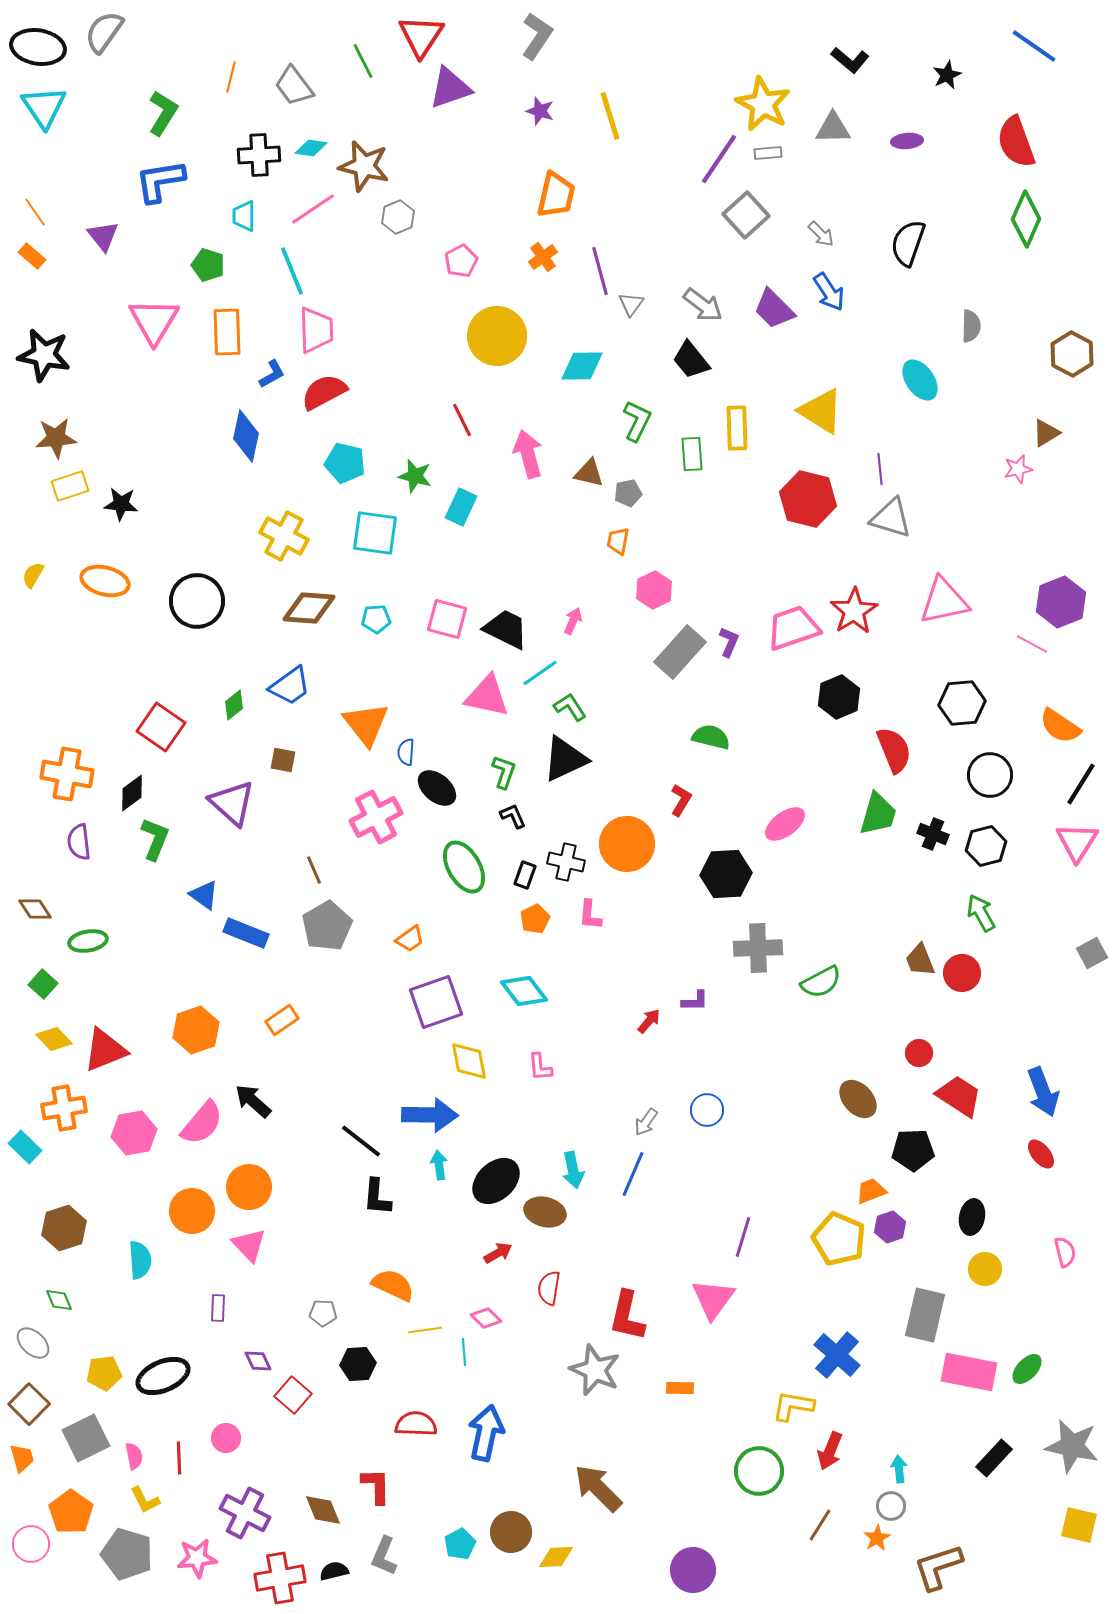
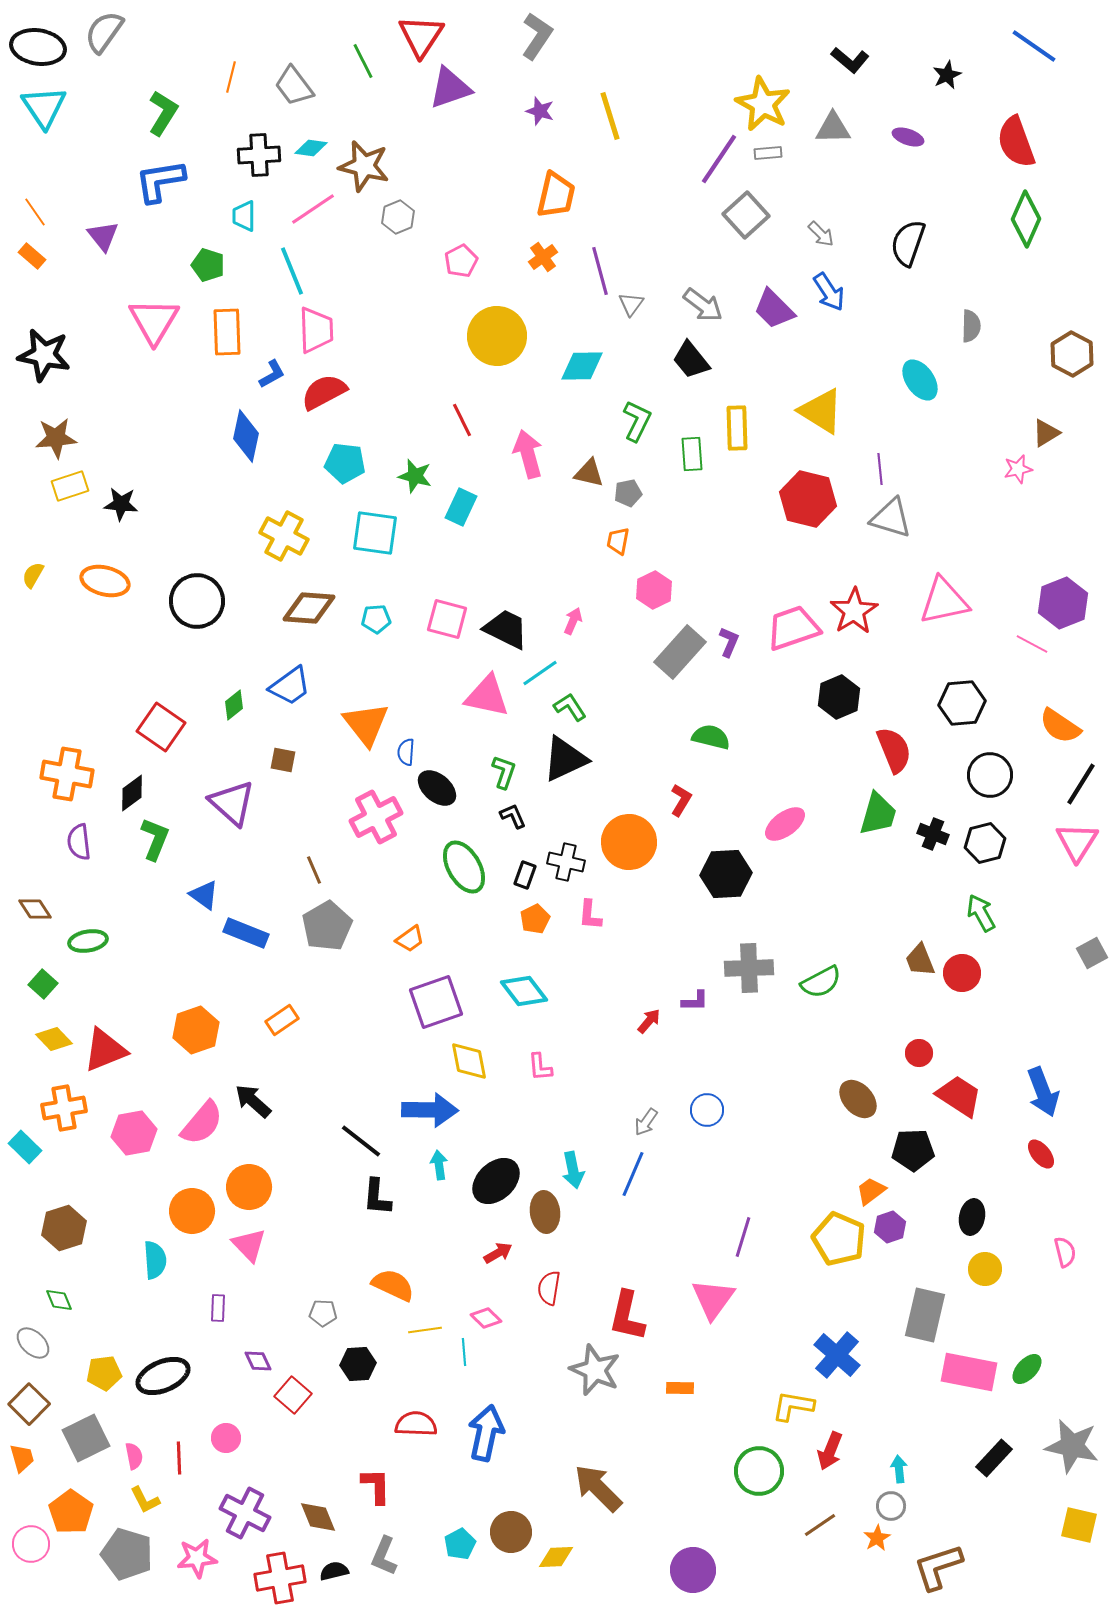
purple ellipse at (907, 141): moved 1 px right, 4 px up; rotated 24 degrees clockwise
cyan pentagon at (345, 463): rotated 6 degrees counterclockwise
purple hexagon at (1061, 602): moved 2 px right, 1 px down
orange circle at (627, 844): moved 2 px right, 2 px up
black hexagon at (986, 846): moved 1 px left, 3 px up
gray cross at (758, 948): moved 9 px left, 20 px down
blue arrow at (430, 1115): moved 5 px up
orange trapezoid at (871, 1191): rotated 16 degrees counterclockwise
brown ellipse at (545, 1212): rotated 69 degrees clockwise
cyan semicircle at (140, 1260): moved 15 px right
brown diamond at (323, 1510): moved 5 px left, 7 px down
brown line at (820, 1525): rotated 24 degrees clockwise
